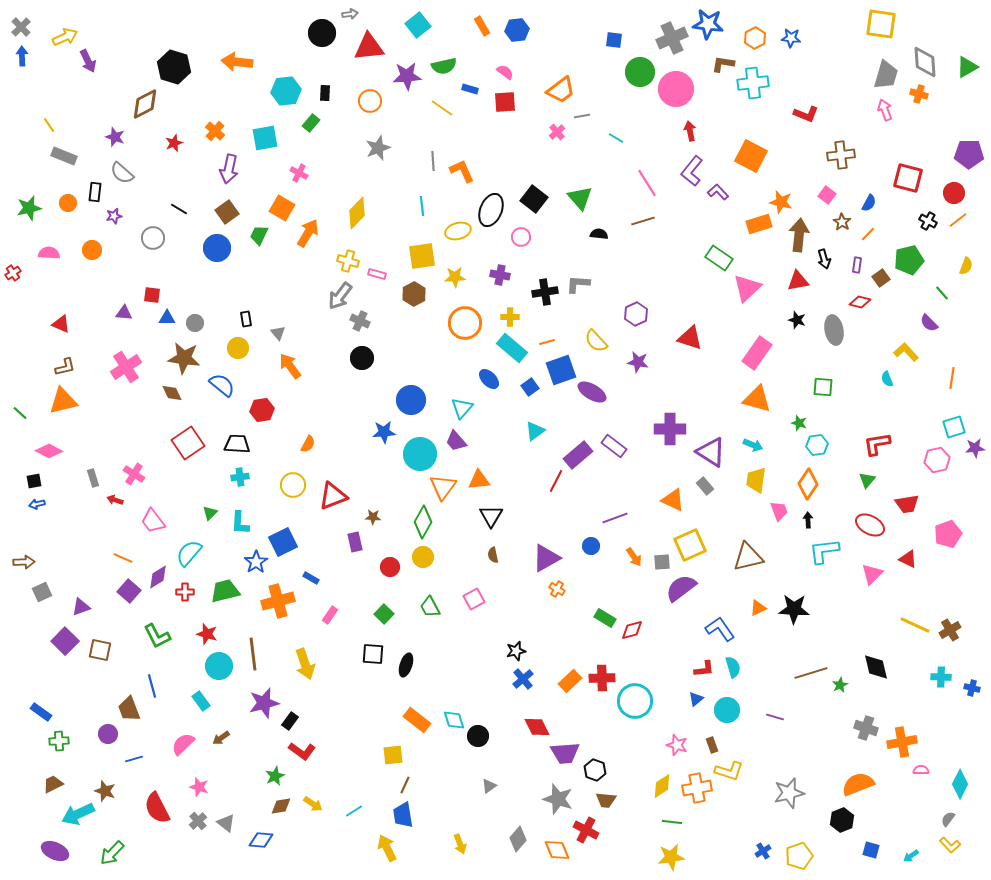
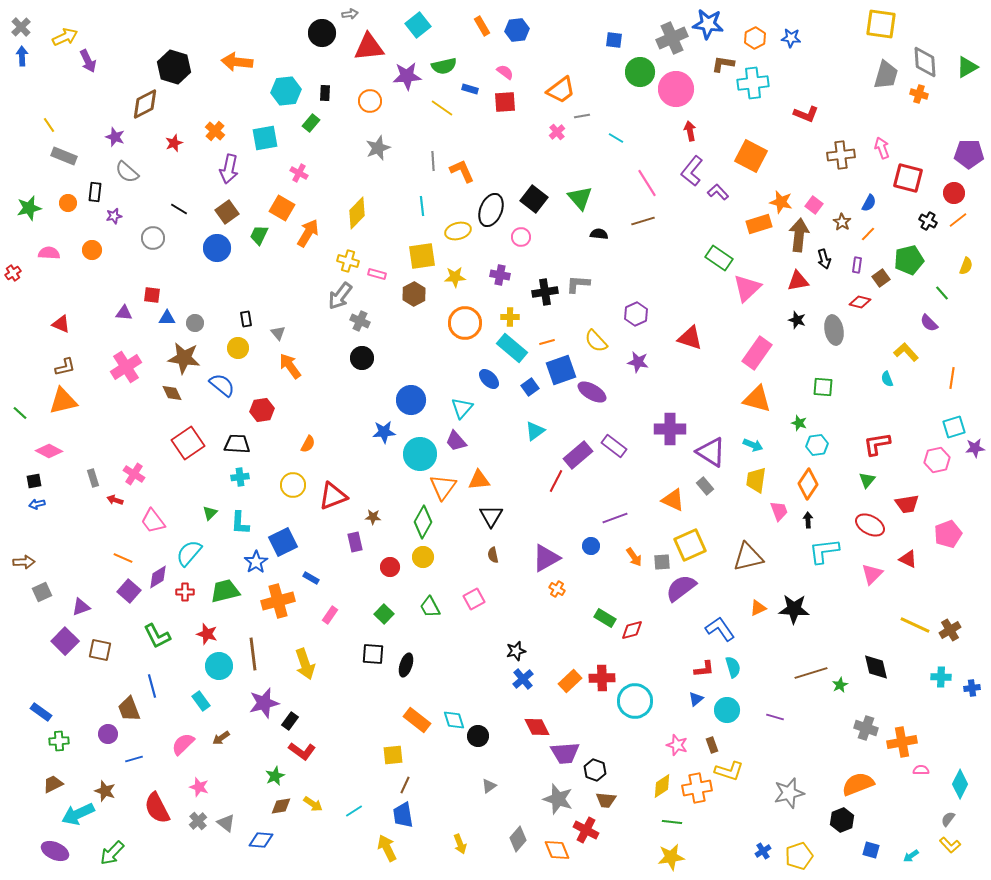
pink arrow at (885, 110): moved 3 px left, 38 px down
gray semicircle at (122, 173): moved 5 px right, 1 px up
pink square at (827, 195): moved 13 px left, 10 px down
blue cross at (972, 688): rotated 21 degrees counterclockwise
